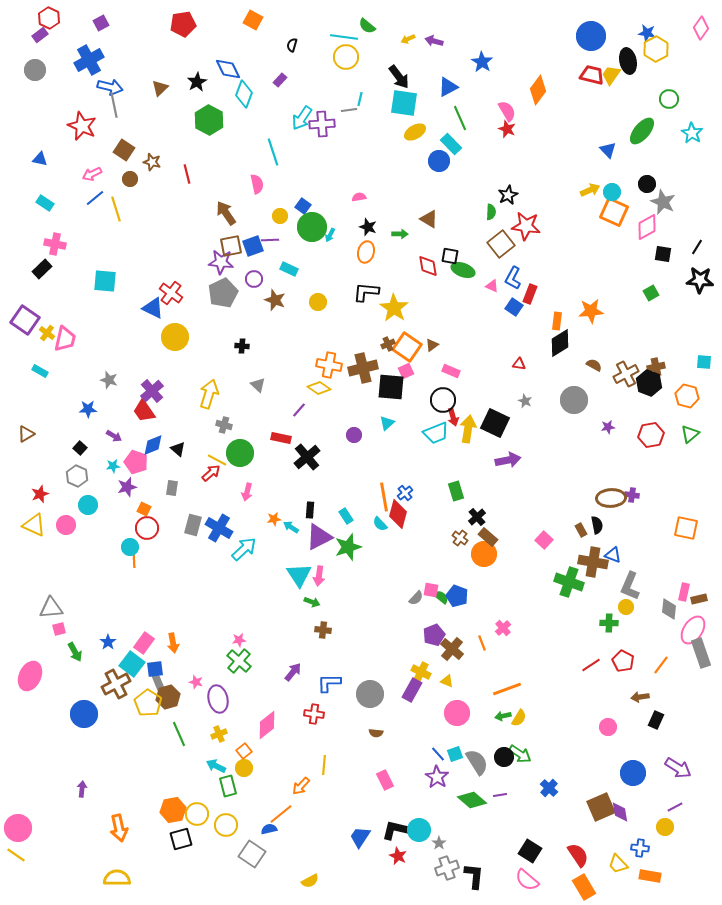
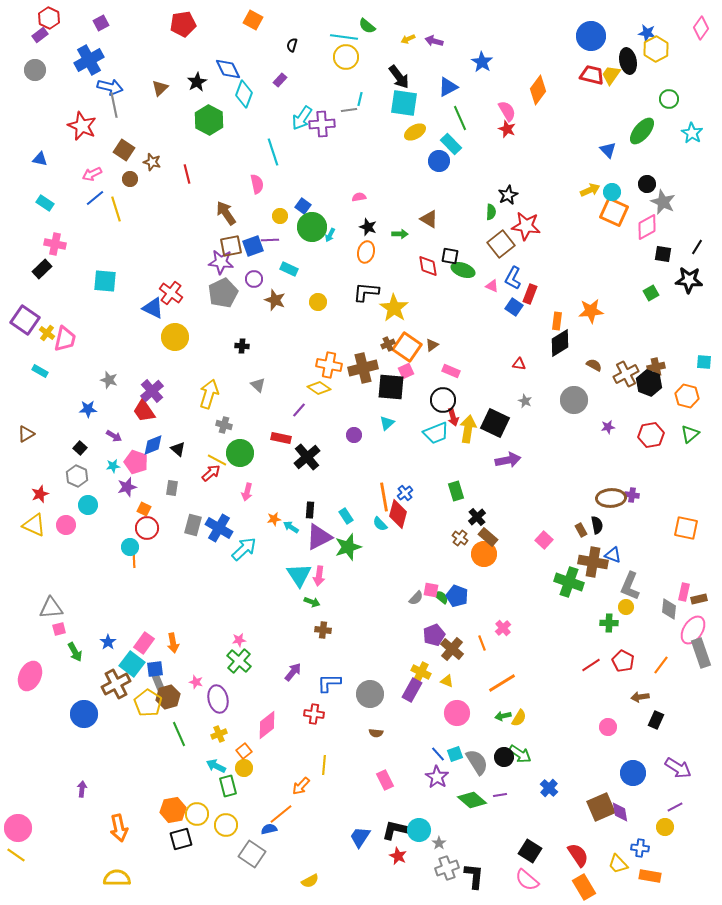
black star at (700, 280): moved 11 px left
orange line at (507, 689): moved 5 px left, 6 px up; rotated 12 degrees counterclockwise
